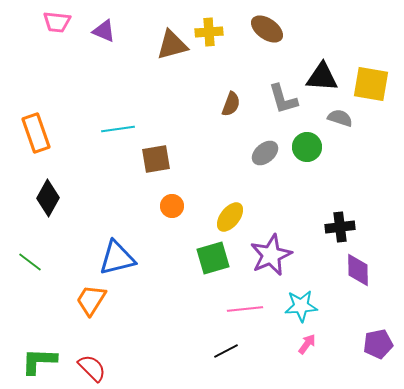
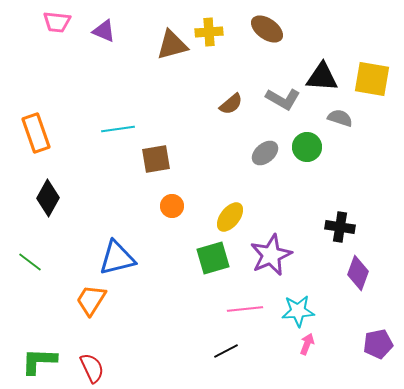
yellow square: moved 1 px right, 5 px up
gray L-shape: rotated 44 degrees counterclockwise
brown semicircle: rotated 30 degrees clockwise
black cross: rotated 16 degrees clockwise
purple diamond: moved 3 px down; rotated 20 degrees clockwise
cyan star: moved 3 px left, 5 px down
pink arrow: rotated 15 degrees counterclockwise
red semicircle: rotated 20 degrees clockwise
